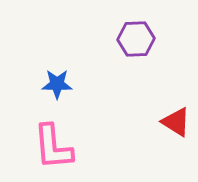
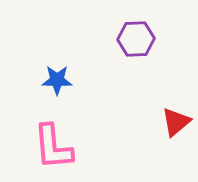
blue star: moved 4 px up
red triangle: rotated 48 degrees clockwise
